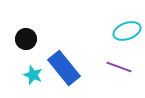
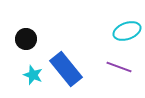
blue rectangle: moved 2 px right, 1 px down
